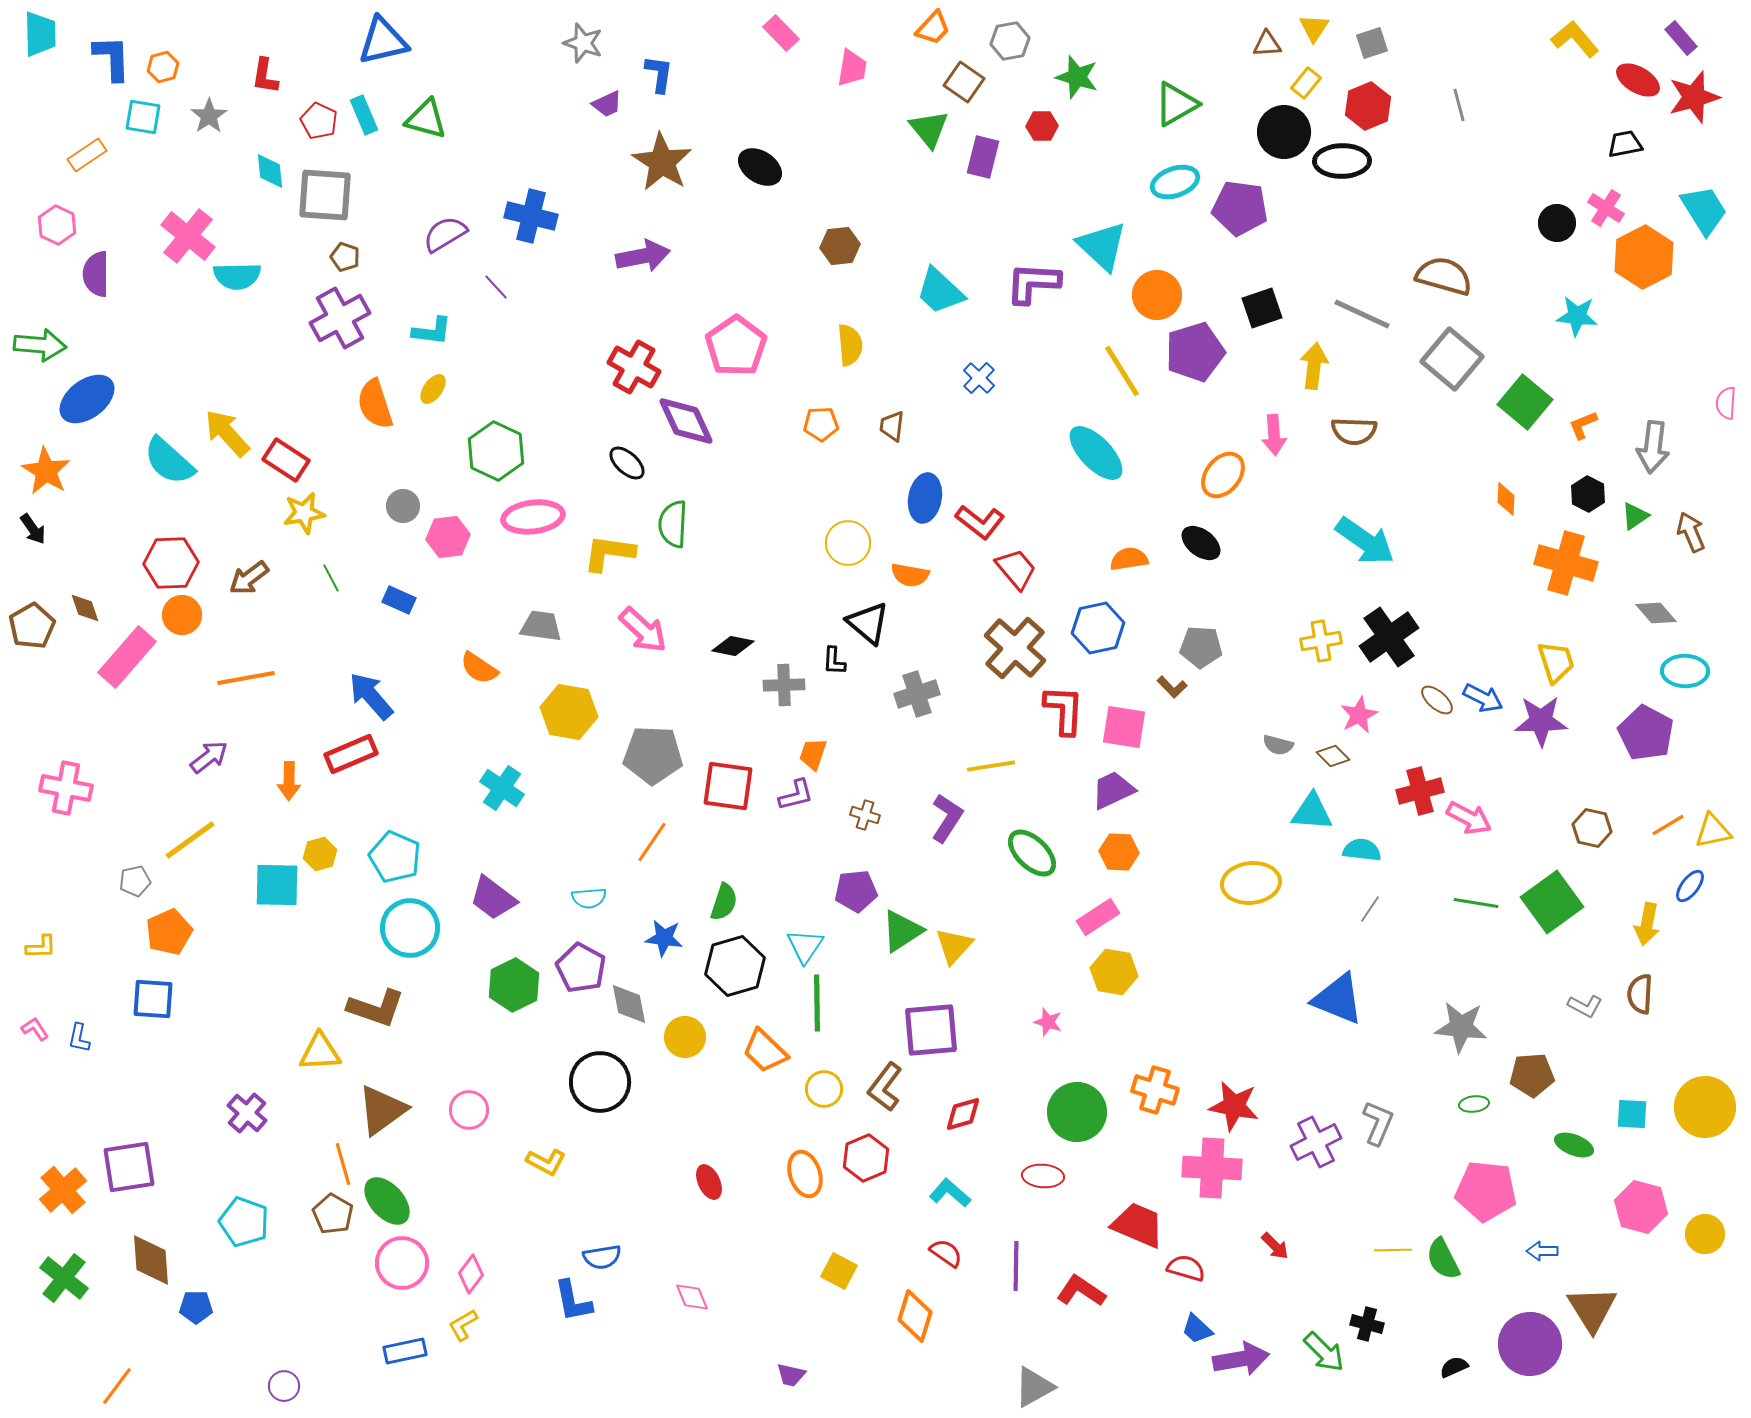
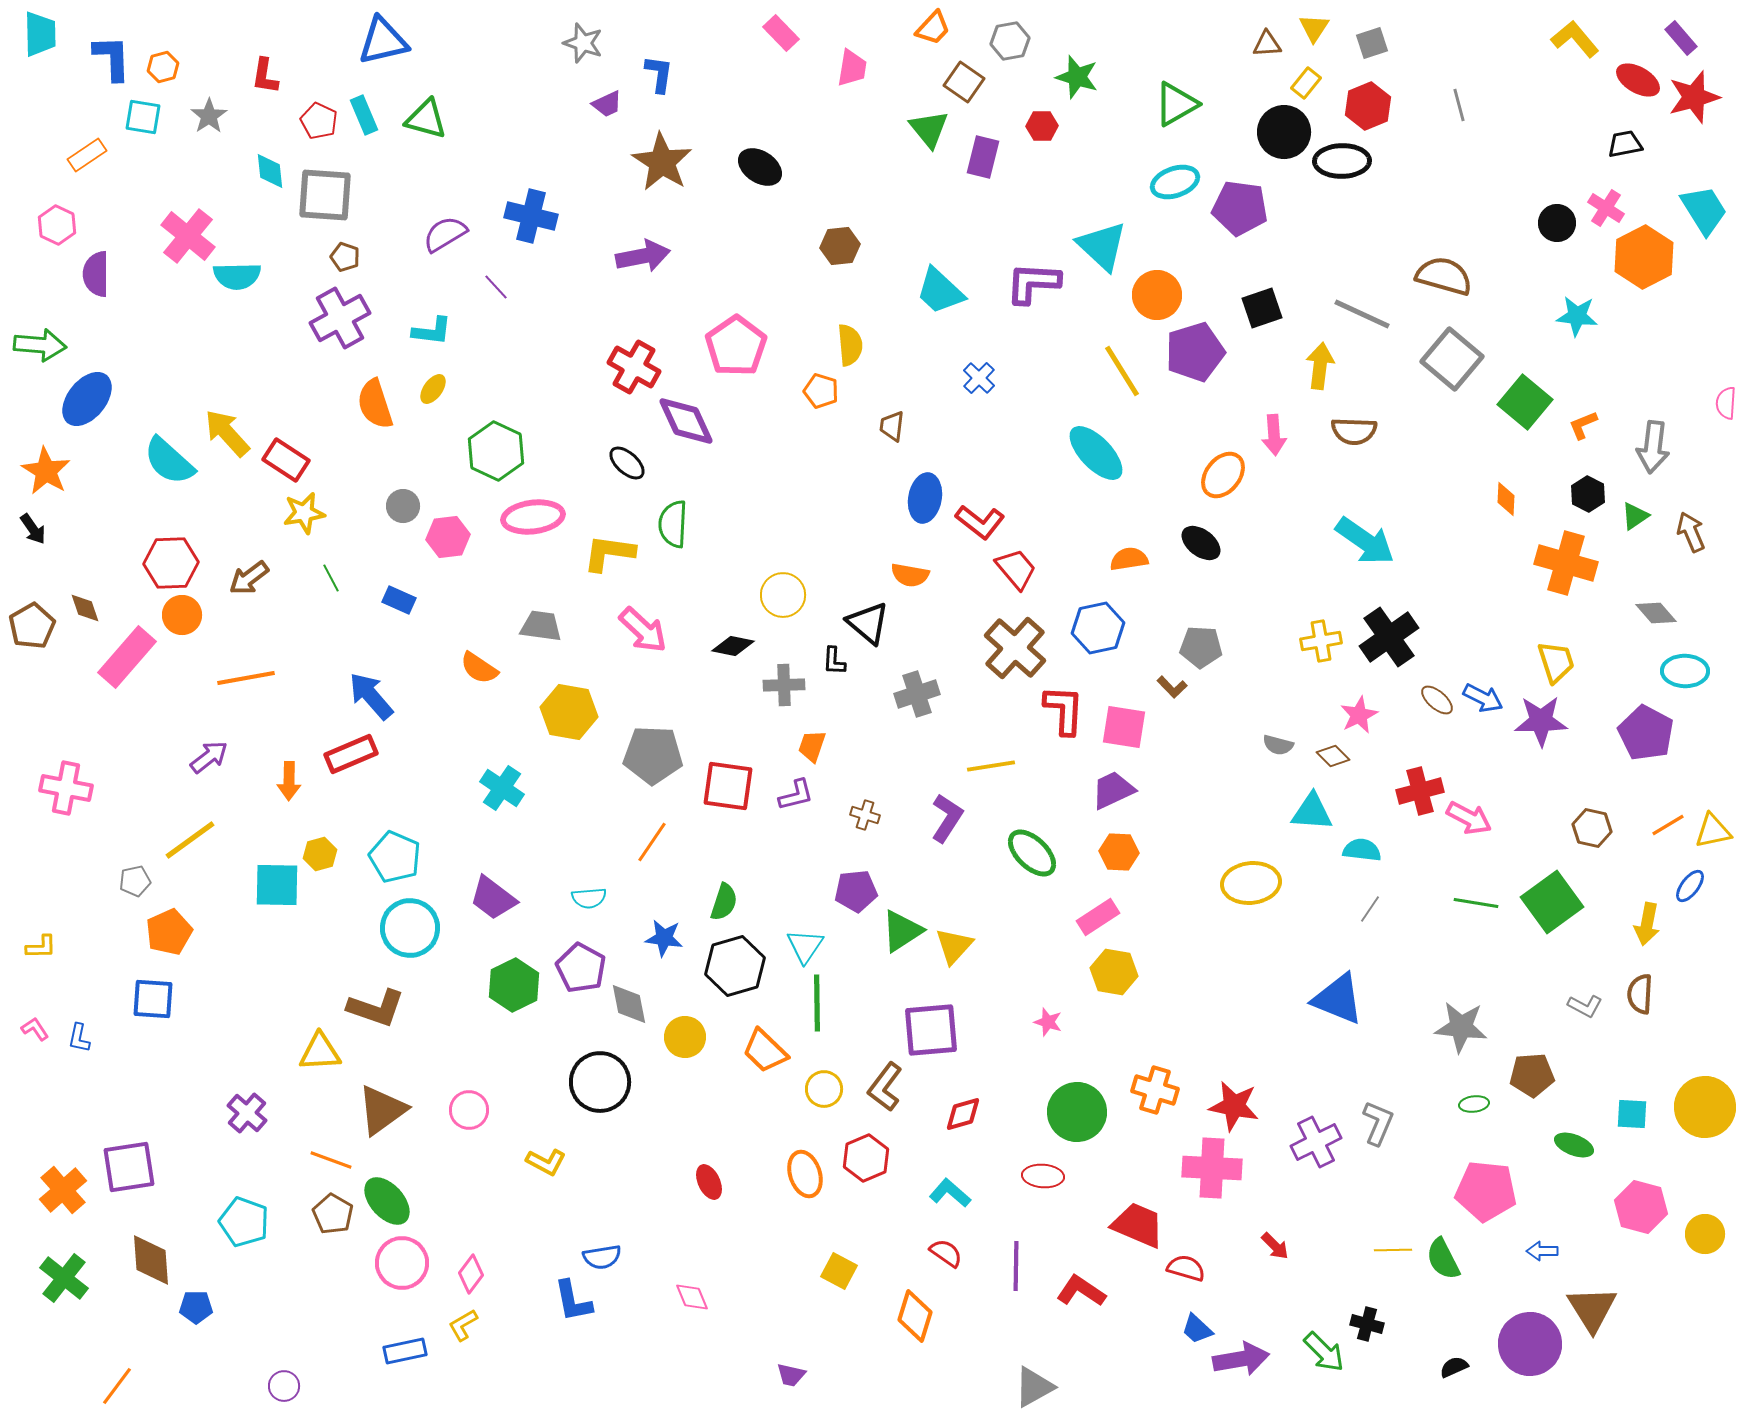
yellow arrow at (1314, 366): moved 6 px right
blue ellipse at (87, 399): rotated 14 degrees counterclockwise
orange pentagon at (821, 424): moved 33 px up; rotated 20 degrees clockwise
yellow circle at (848, 543): moved 65 px left, 52 px down
orange trapezoid at (813, 754): moved 1 px left, 8 px up
orange line at (343, 1164): moved 12 px left, 4 px up; rotated 54 degrees counterclockwise
